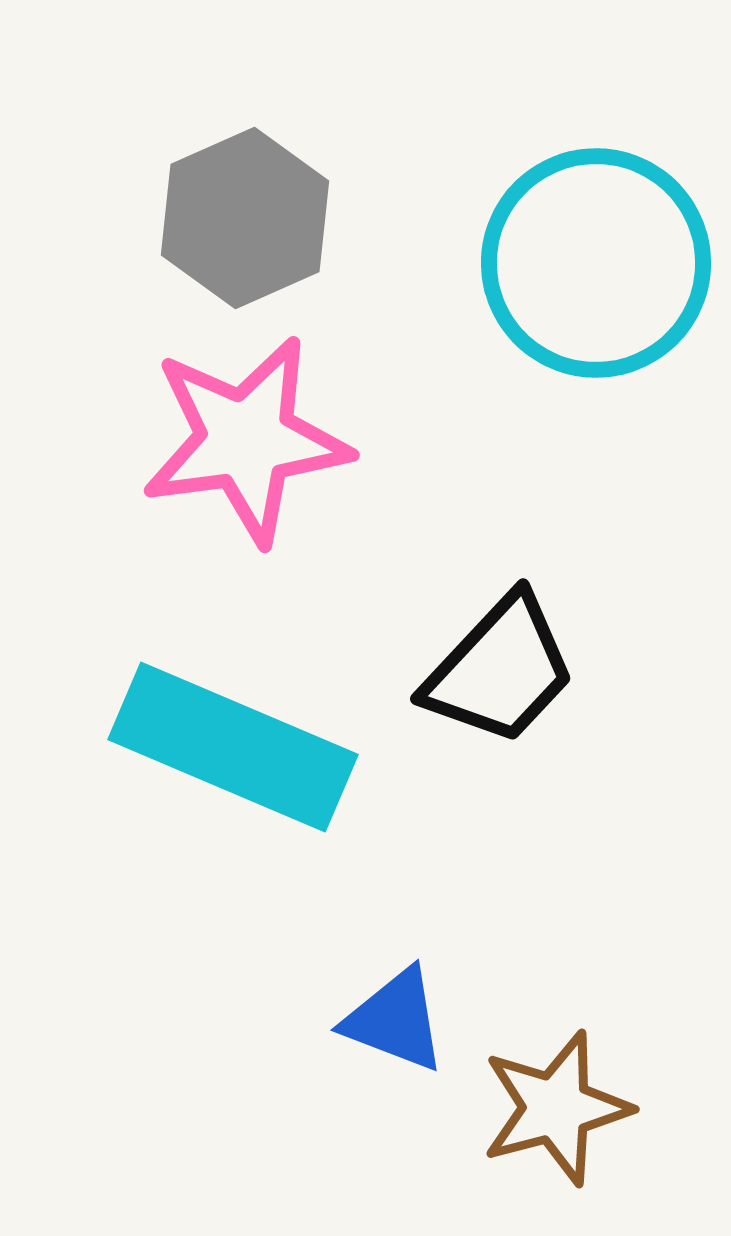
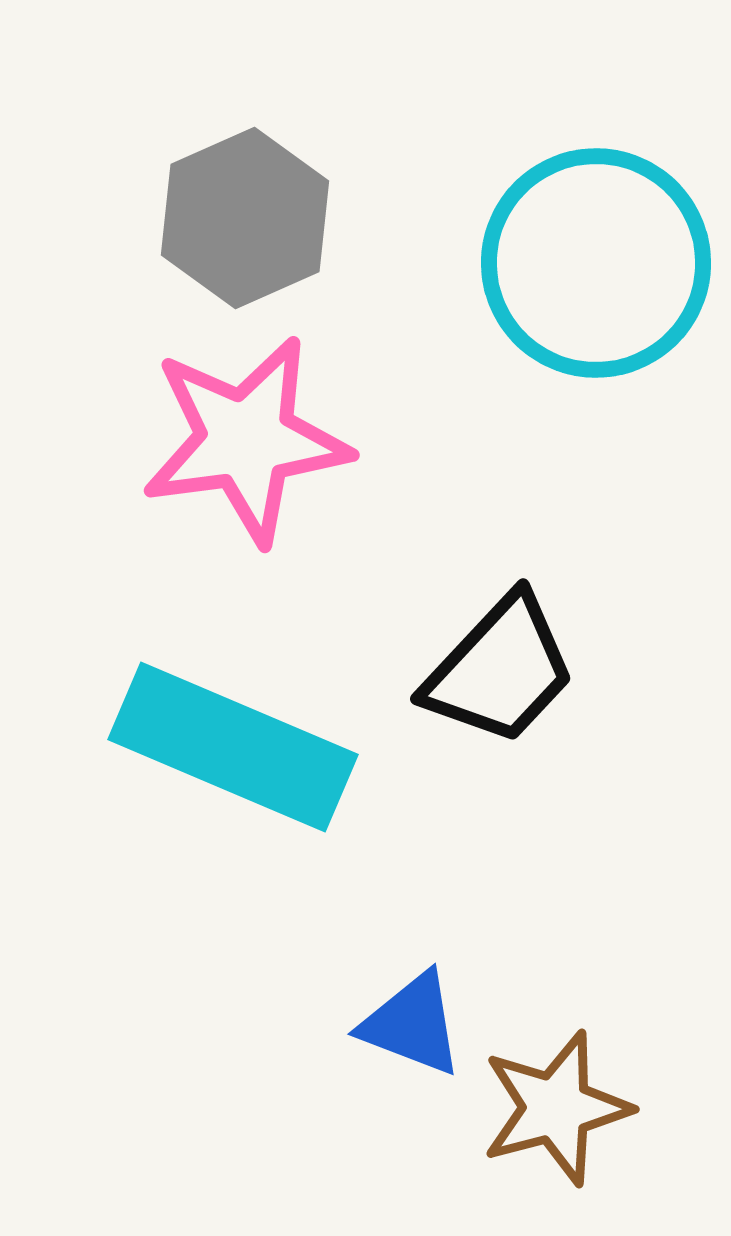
blue triangle: moved 17 px right, 4 px down
